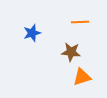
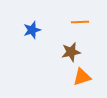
blue star: moved 3 px up
brown star: rotated 18 degrees counterclockwise
